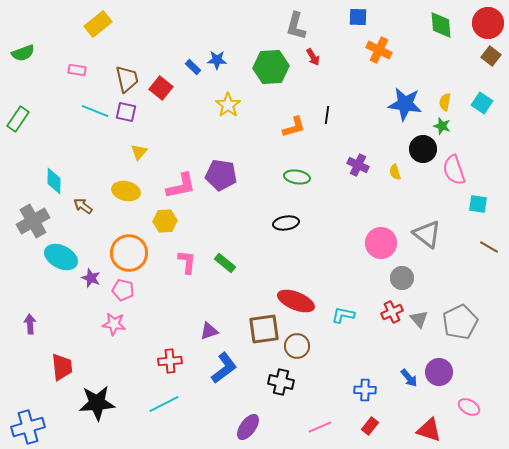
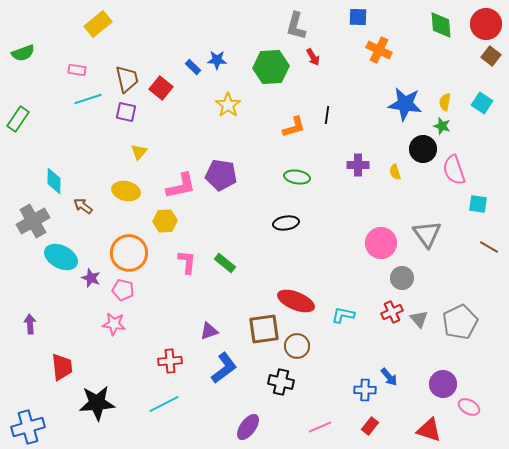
red circle at (488, 23): moved 2 px left, 1 px down
cyan line at (95, 111): moved 7 px left, 12 px up; rotated 40 degrees counterclockwise
purple cross at (358, 165): rotated 25 degrees counterclockwise
gray triangle at (427, 234): rotated 16 degrees clockwise
purple circle at (439, 372): moved 4 px right, 12 px down
blue arrow at (409, 378): moved 20 px left, 1 px up
